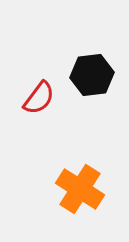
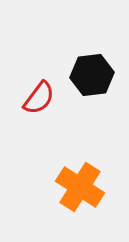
orange cross: moved 2 px up
